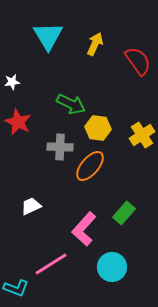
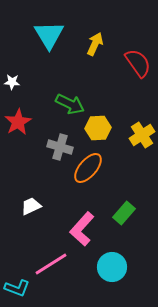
cyan triangle: moved 1 px right, 1 px up
red semicircle: moved 2 px down
white star: rotated 14 degrees clockwise
green arrow: moved 1 px left
red star: rotated 16 degrees clockwise
yellow hexagon: rotated 10 degrees counterclockwise
gray cross: rotated 15 degrees clockwise
orange ellipse: moved 2 px left, 2 px down
pink L-shape: moved 2 px left
cyan L-shape: moved 1 px right
